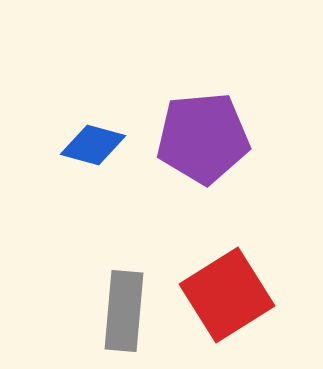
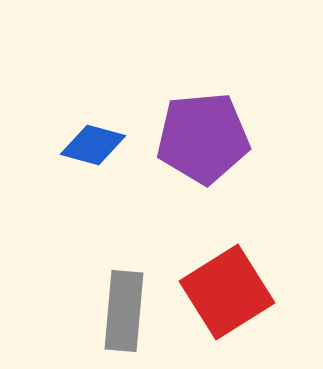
red square: moved 3 px up
